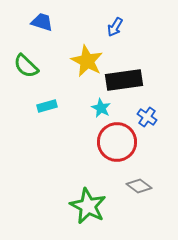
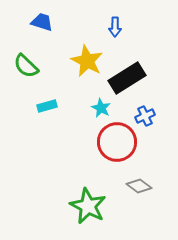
blue arrow: rotated 30 degrees counterclockwise
black rectangle: moved 3 px right, 2 px up; rotated 24 degrees counterclockwise
blue cross: moved 2 px left, 1 px up; rotated 30 degrees clockwise
